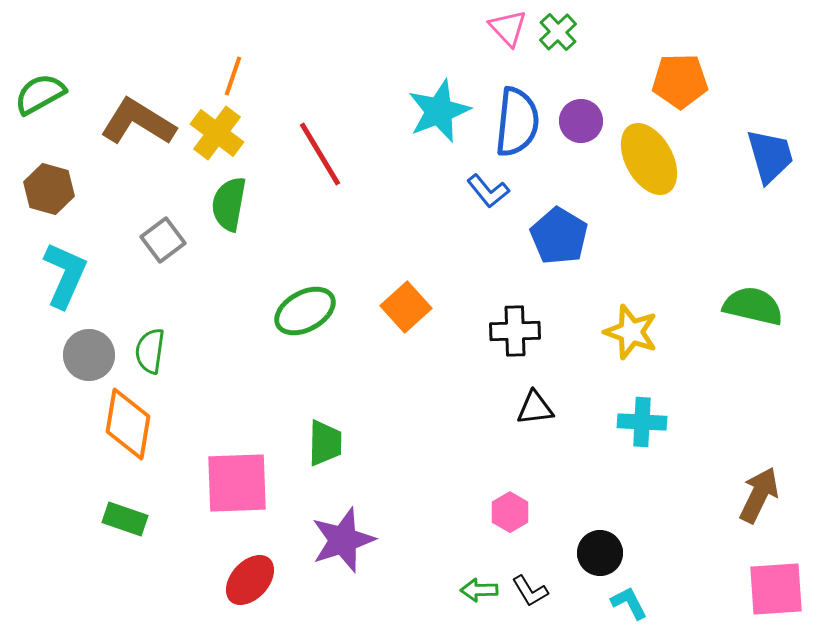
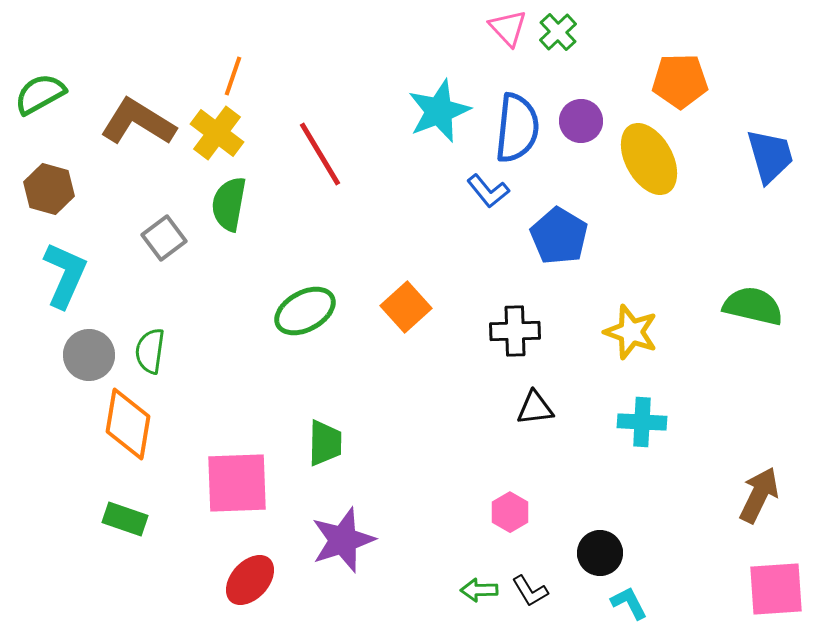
blue semicircle at (517, 122): moved 6 px down
gray square at (163, 240): moved 1 px right, 2 px up
